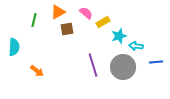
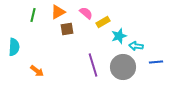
green line: moved 1 px left, 5 px up
